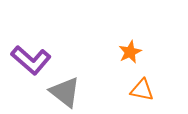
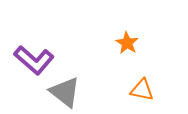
orange star: moved 3 px left, 9 px up; rotated 15 degrees counterclockwise
purple L-shape: moved 3 px right
